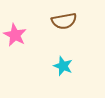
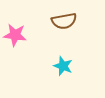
pink star: rotated 20 degrees counterclockwise
